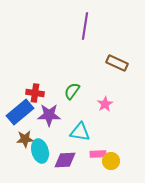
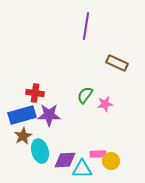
purple line: moved 1 px right
green semicircle: moved 13 px right, 4 px down
pink star: rotated 21 degrees clockwise
blue rectangle: moved 2 px right, 3 px down; rotated 24 degrees clockwise
cyan triangle: moved 2 px right, 37 px down; rotated 10 degrees counterclockwise
brown star: moved 2 px left, 3 px up; rotated 24 degrees counterclockwise
